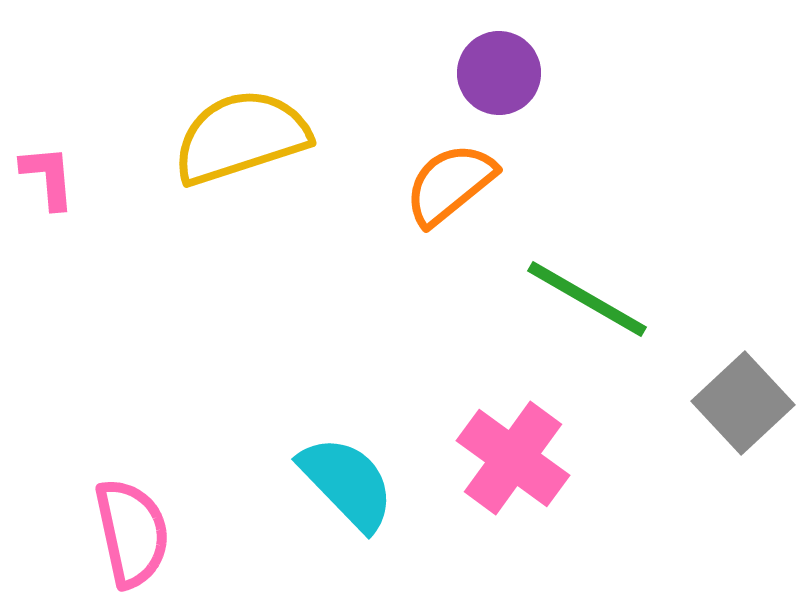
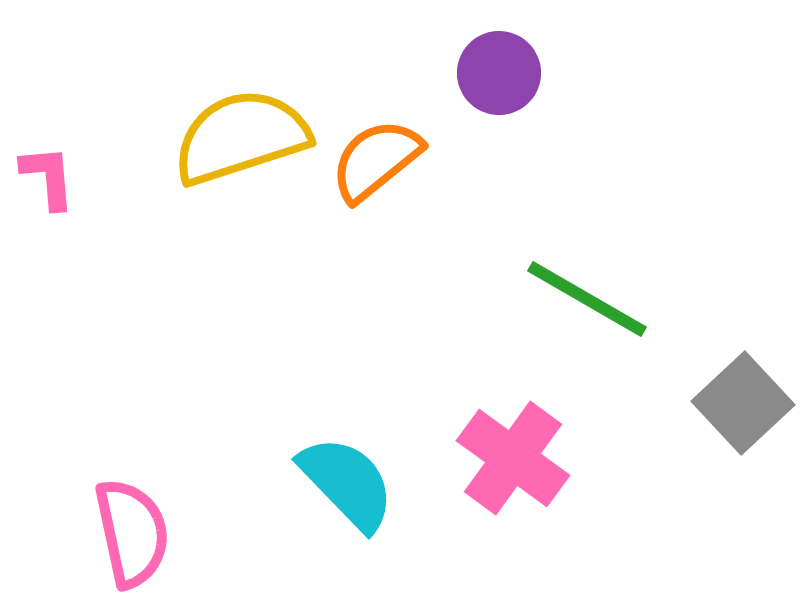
orange semicircle: moved 74 px left, 24 px up
